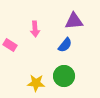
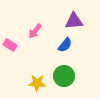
pink arrow: moved 2 px down; rotated 42 degrees clockwise
yellow star: moved 1 px right
